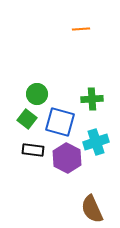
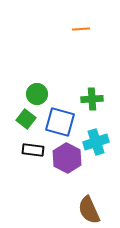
green square: moved 1 px left
brown semicircle: moved 3 px left, 1 px down
